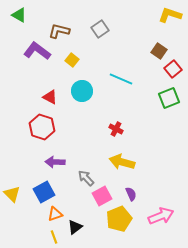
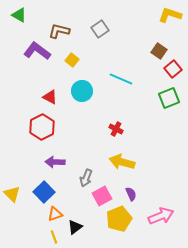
red hexagon: rotated 15 degrees clockwise
gray arrow: rotated 114 degrees counterclockwise
blue square: rotated 15 degrees counterclockwise
